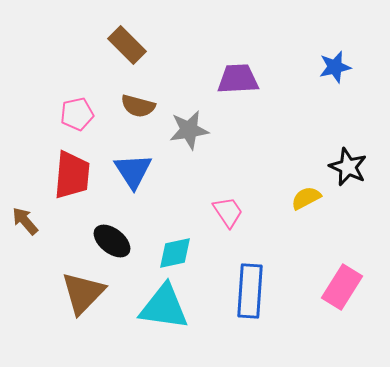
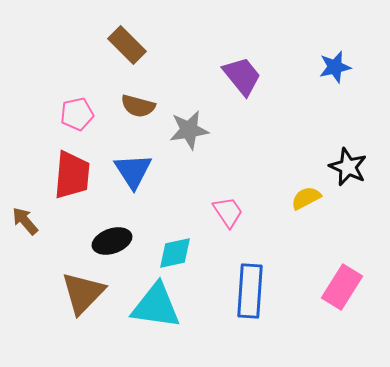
purple trapezoid: moved 4 px right, 3 px up; rotated 54 degrees clockwise
black ellipse: rotated 57 degrees counterclockwise
cyan triangle: moved 8 px left, 1 px up
